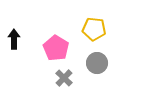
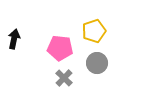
yellow pentagon: moved 2 px down; rotated 25 degrees counterclockwise
black arrow: rotated 12 degrees clockwise
pink pentagon: moved 4 px right; rotated 25 degrees counterclockwise
